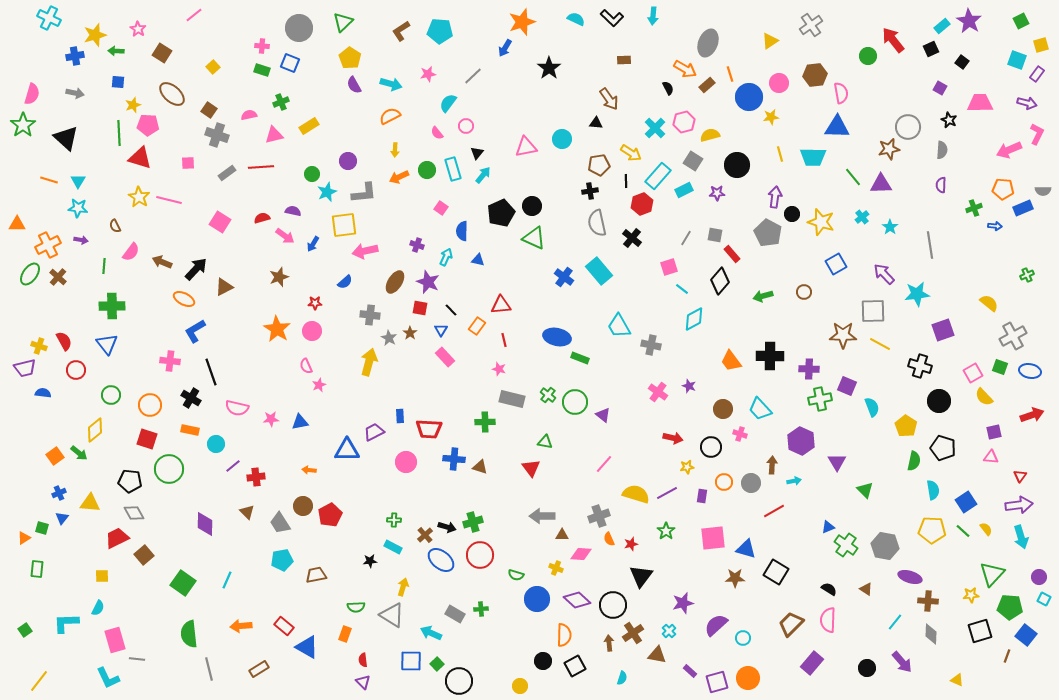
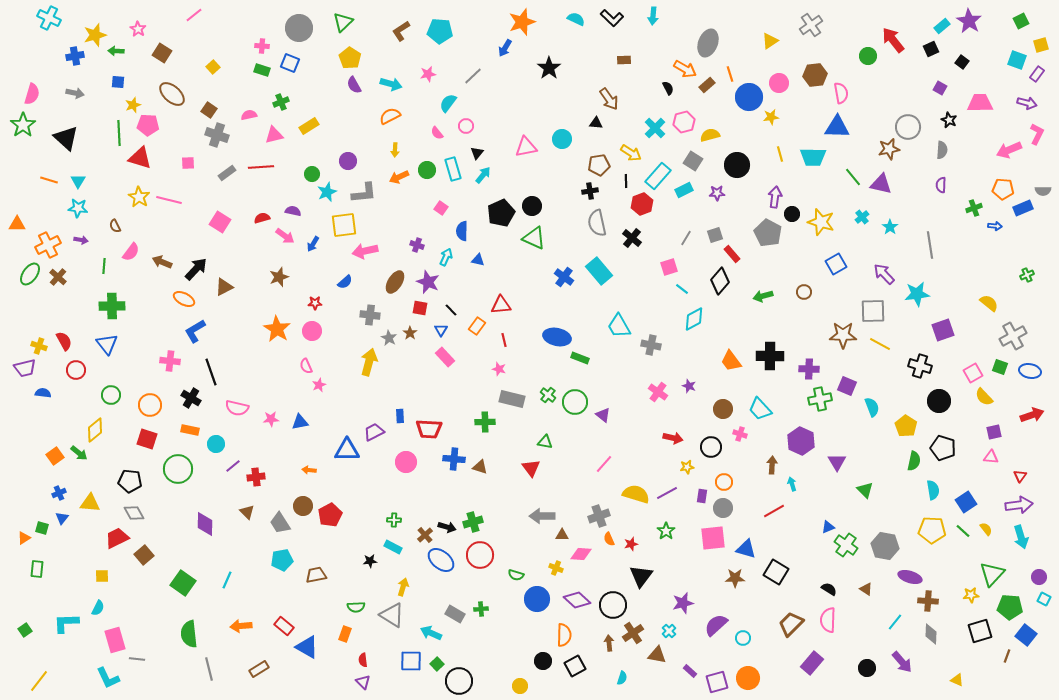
purple triangle at (881, 184): rotated 15 degrees clockwise
gray square at (715, 235): rotated 28 degrees counterclockwise
green circle at (169, 469): moved 9 px right
cyan arrow at (794, 481): moved 2 px left, 3 px down; rotated 96 degrees counterclockwise
gray circle at (751, 483): moved 28 px left, 25 px down
